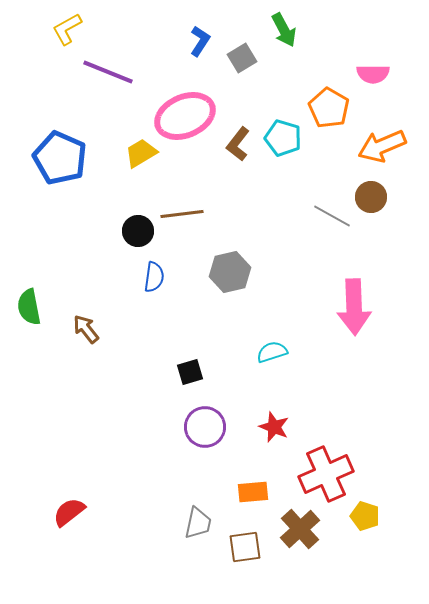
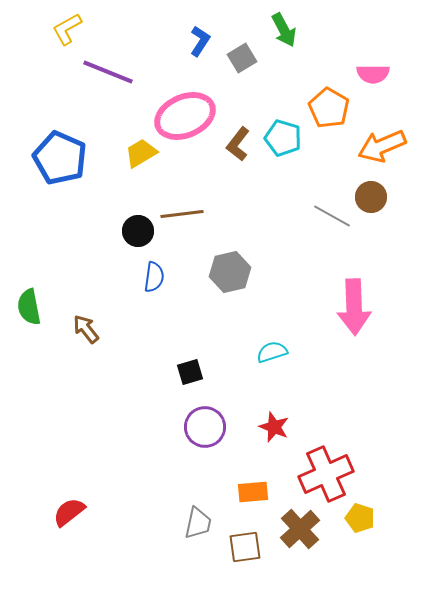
yellow pentagon: moved 5 px left, 2 px down
